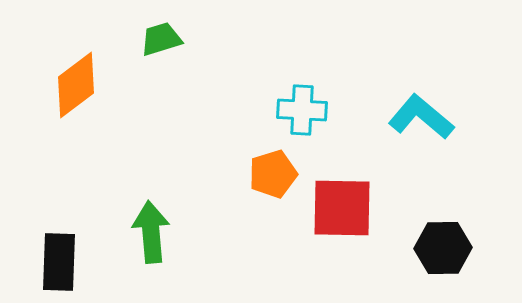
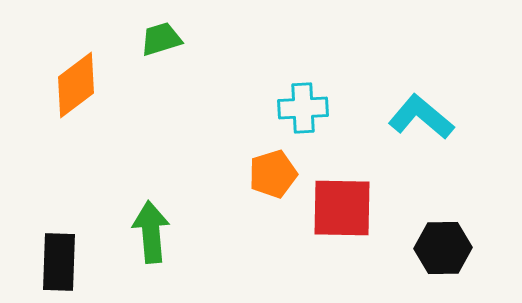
cyan cross: moved 1 px right, 2 px up; rotated 6 degrees counterclockwise
